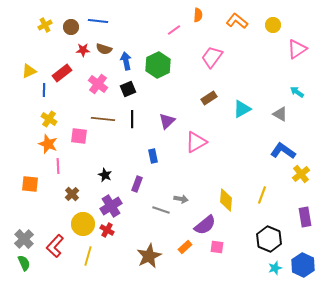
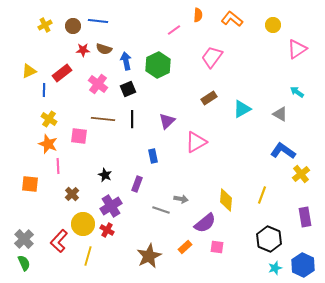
orange L-shape at (237, 21): moved 5 px left, 2 px up
brown circle at (71, 27): moved 2 px right, 1 px up
purple semicircle at (205, 225): moved 2 px up
red L-shape at (55, 246): moved 4 px right, 5 px up
